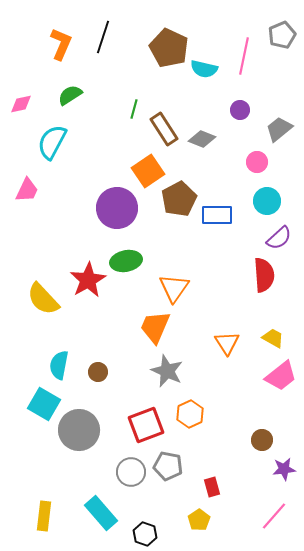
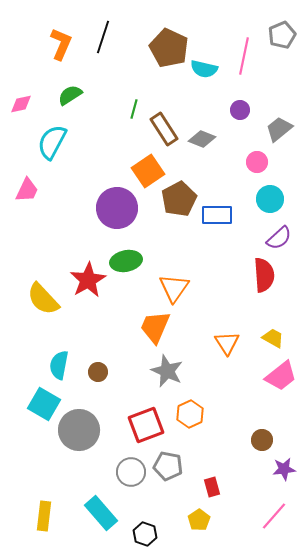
cyan circle at (267, 201): moved 3 px right, 2 px up
